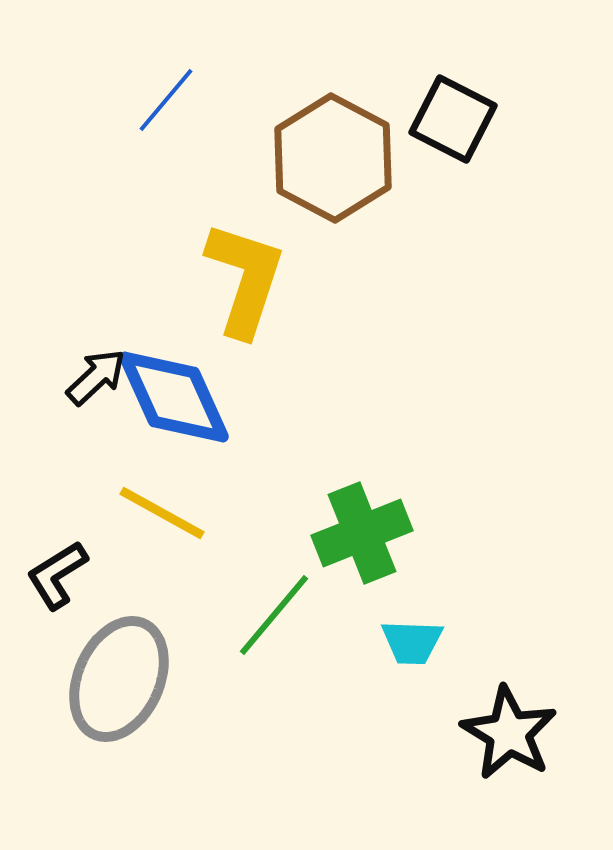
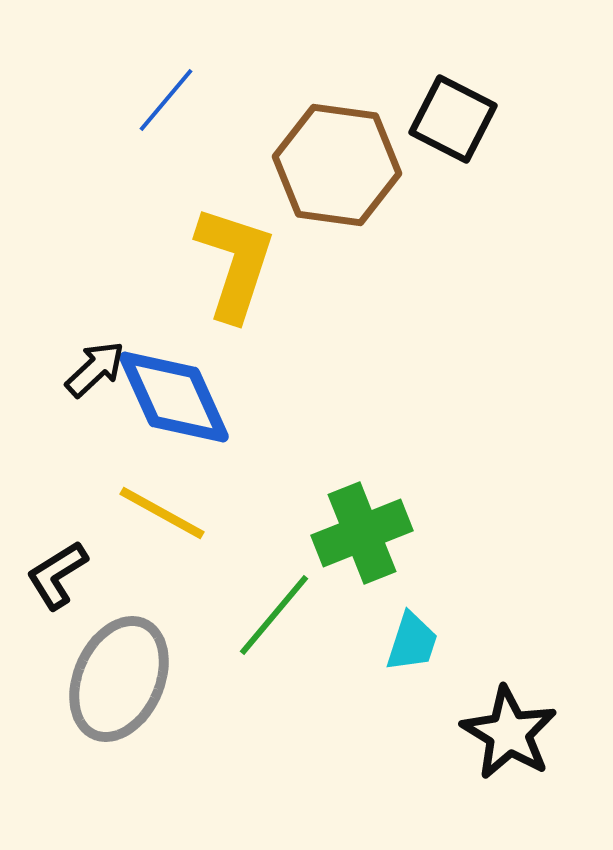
brown hexagon: moved 4 px right, 7 px down; rotated 20 degrees counterclockwise
yellow L-shape: moved 10 px left, 16 px up
black arrow: moved 1 px left, 8 px up
cyan trapezoid: rotated 74 degrees counterclockwise
